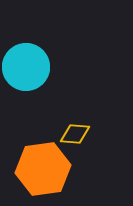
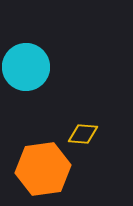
yellow diamond: moved 8 px right
